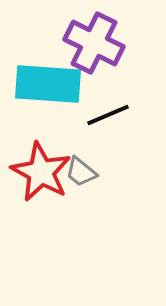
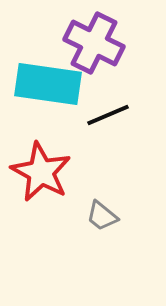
cyan rectangle: rotated 4 degrees clockwise
gray trapezoid: moved 21 px right, 44 px down
